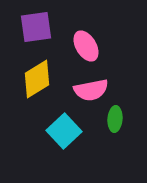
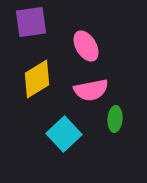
purple square: moved 5 px left, 5 px up
cyan square: moved 3 px down
